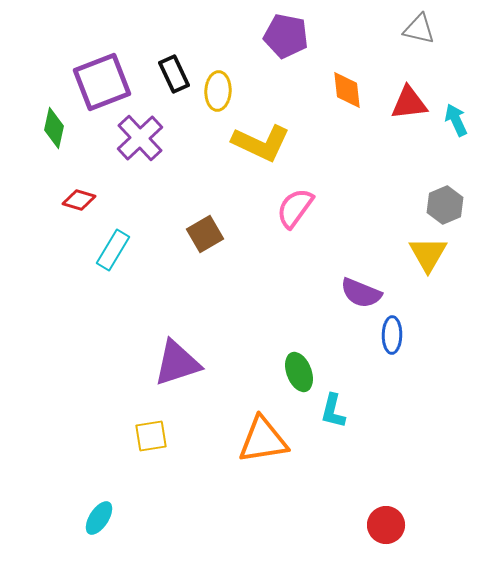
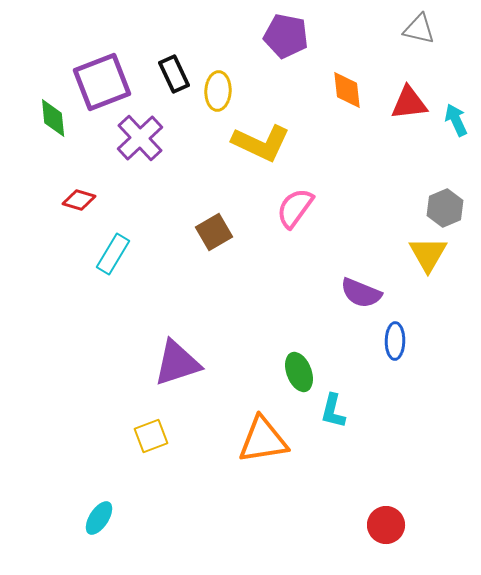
green diamond: moved 1 px left, 10 px up; rotated 18 degrees counterclockwise
gray hexagon: moved 3 px down
brown square: moved 9 px right, 2 px up
cyan rectangle: moved 4 px down
blue ellipse: moved 3 px right, 6 px down
yellow square: rotated 12 degrees counterclockwise
